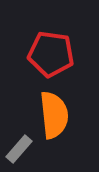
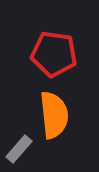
red pentagon: moved 3 px right
